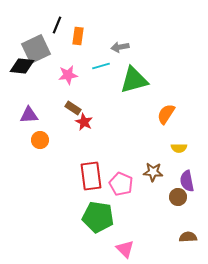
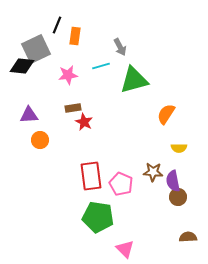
orange rectangle: moved 3 px left
gray arrow: rotated 108 degrees counterclockwise
brown rectangle: rotated 42 degrees counterclockwise
purple semicircle: moved 14 px left
